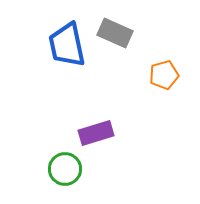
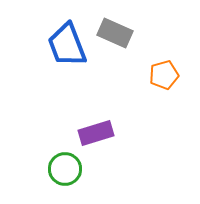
blue trapezoid: rotated 9 degrees counterclockwise
